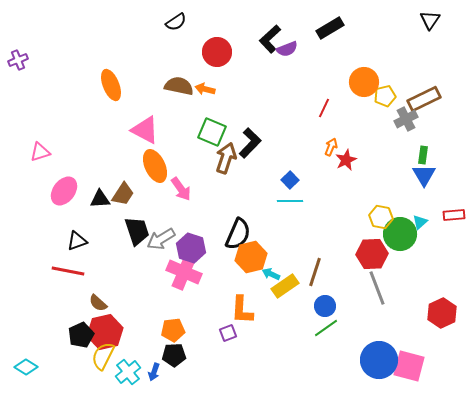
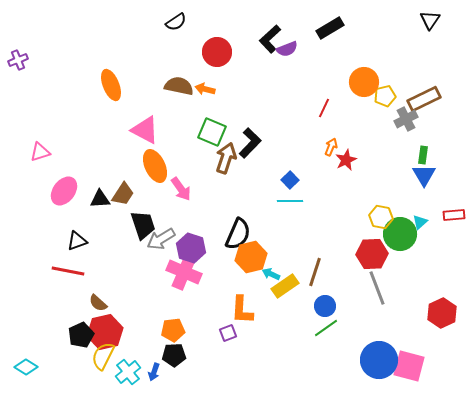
black trapezoid at (137, 231): moved 6 px right, 6 px up
